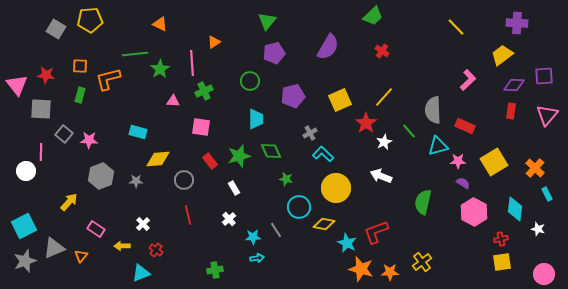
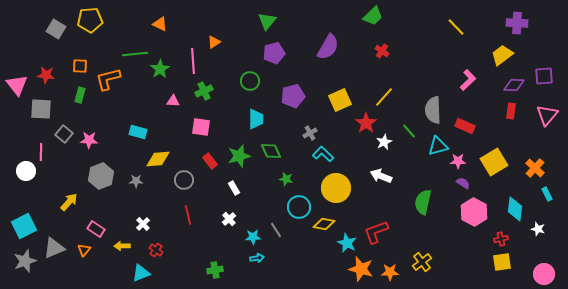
pink line at (192, 63): moved 1 px right, 2 px up
orange triangle at (81, 256): moved 3 px right, 6 px up
